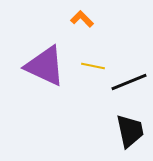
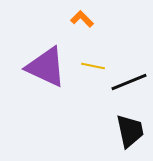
purple triangle: moved 1 px right, 1 px down
